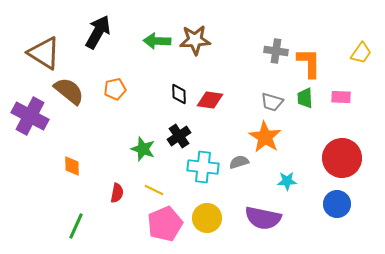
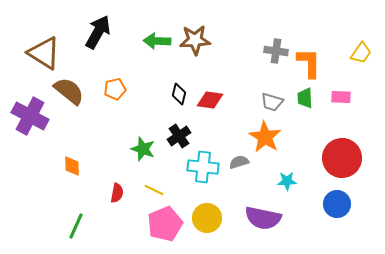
black diamond: rotated 15 degrees clockwise
